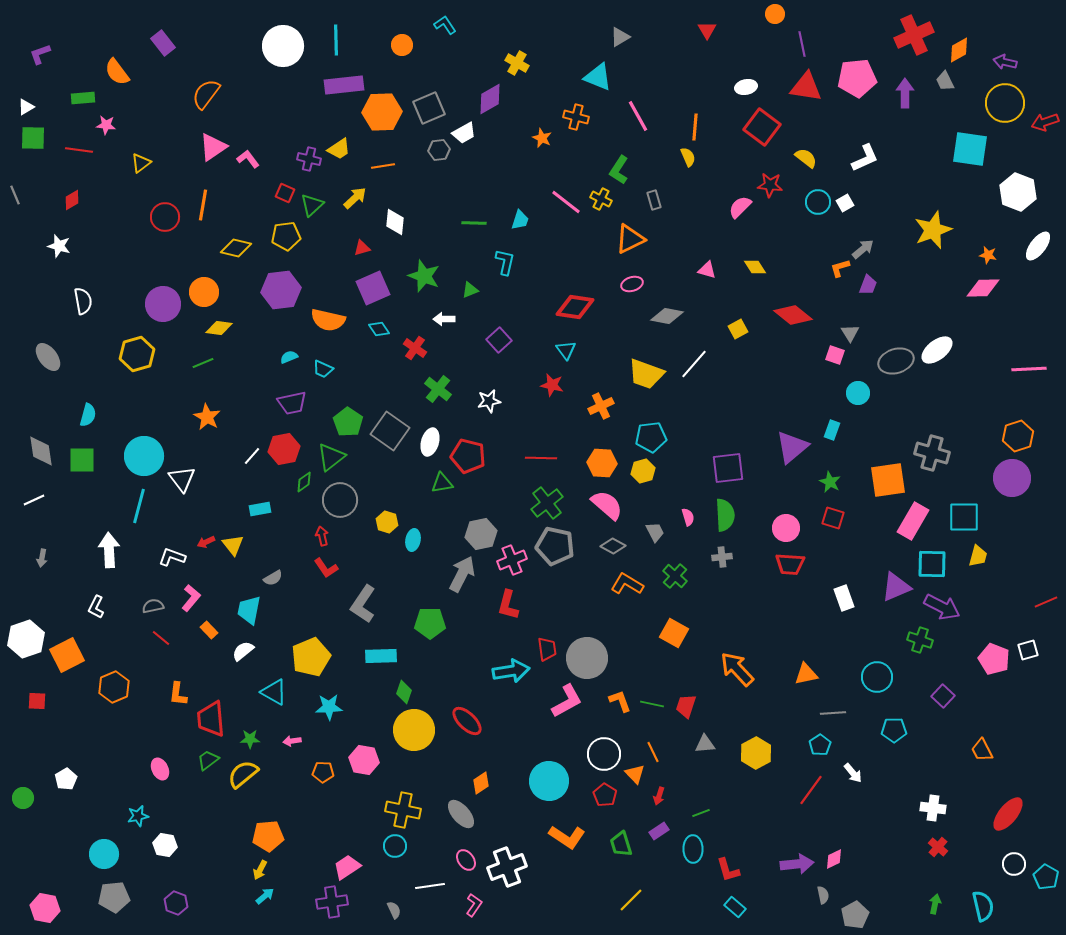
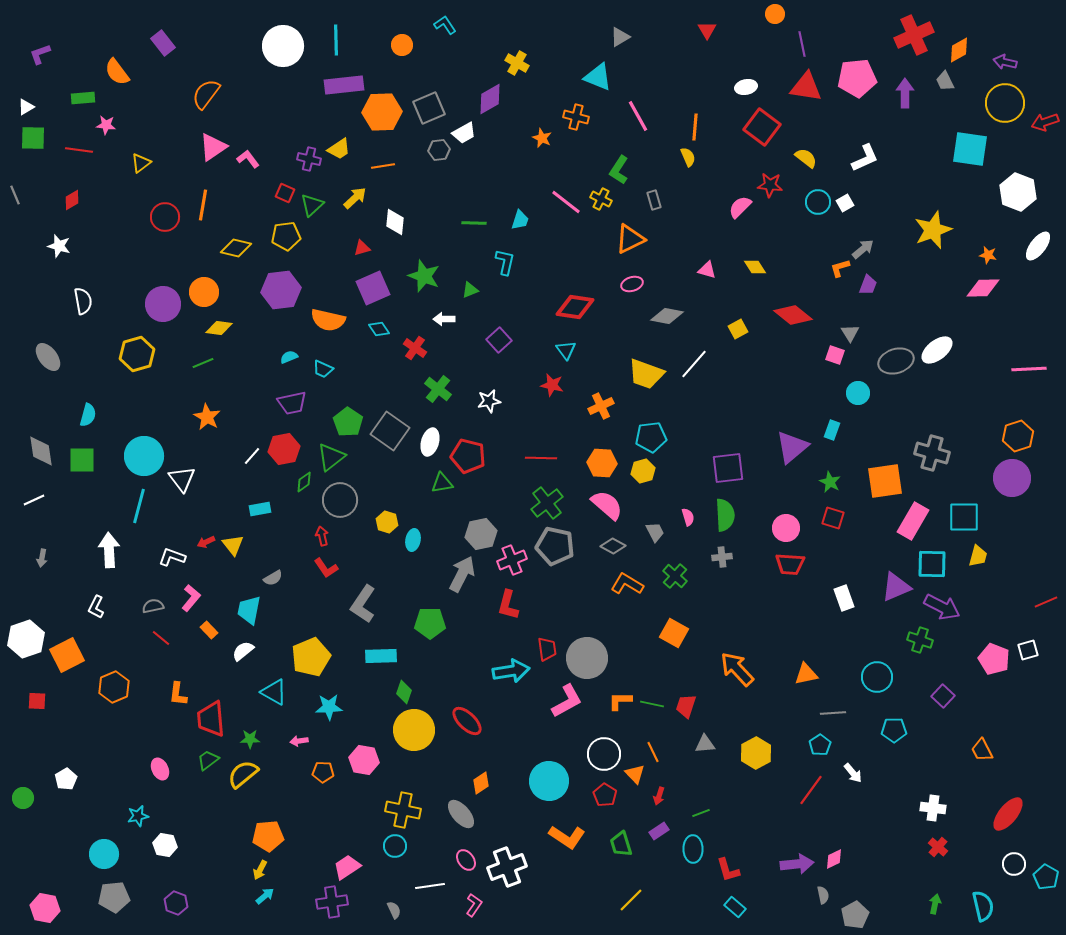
orange square at (888, 480): moved 3 px left, 1 px down
orange L-shape at (620, 701): rotated 70 degrees counterclockwise
pink arrow at (292, 741): moved 7 px right
